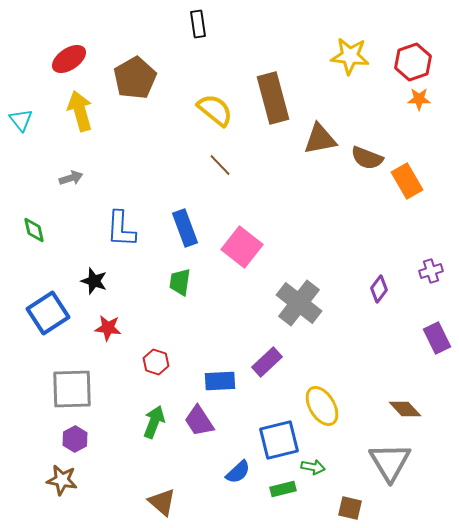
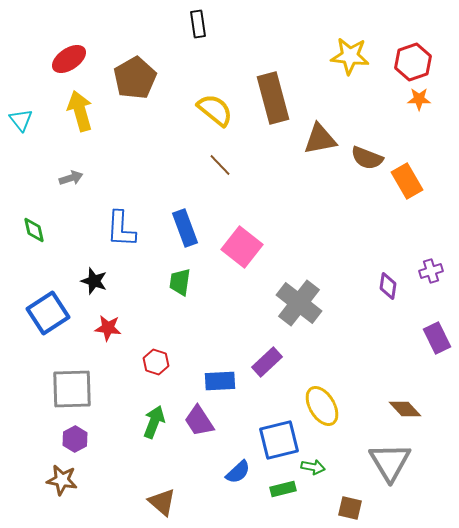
purple diamond at (379, 289): moved 9 px right, 3 px up; rotated 28 degrees counterclockwise
